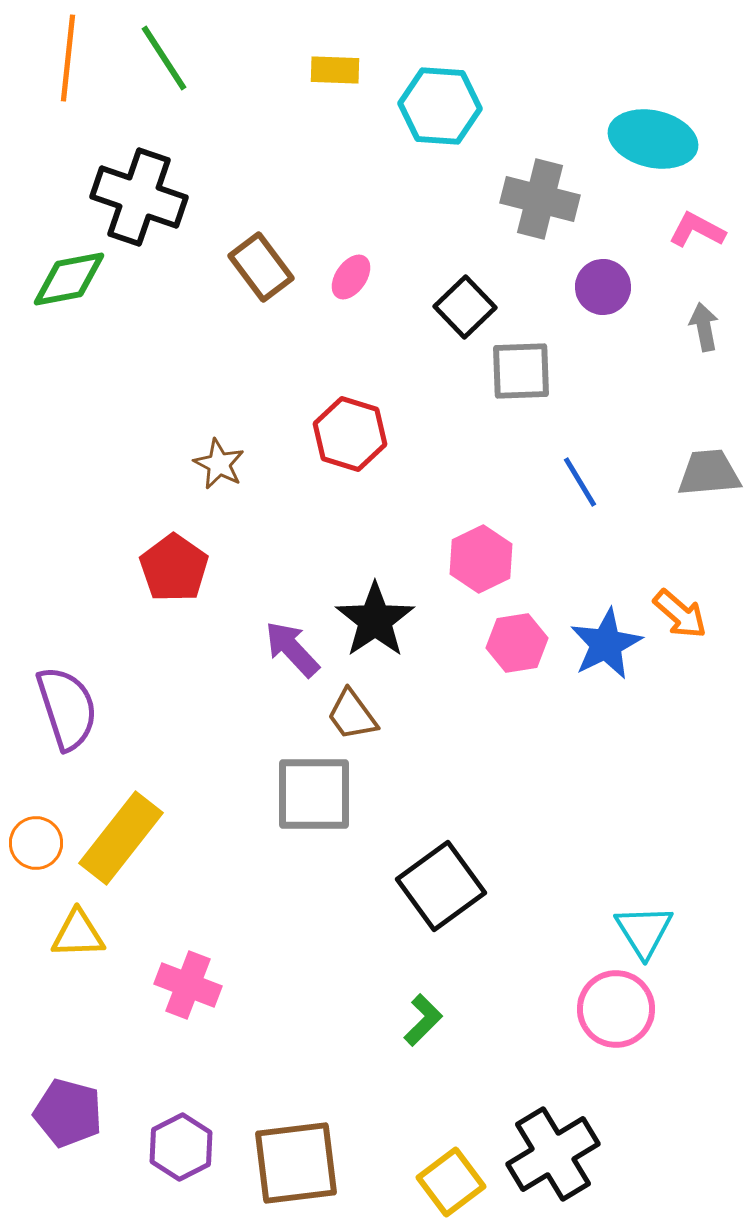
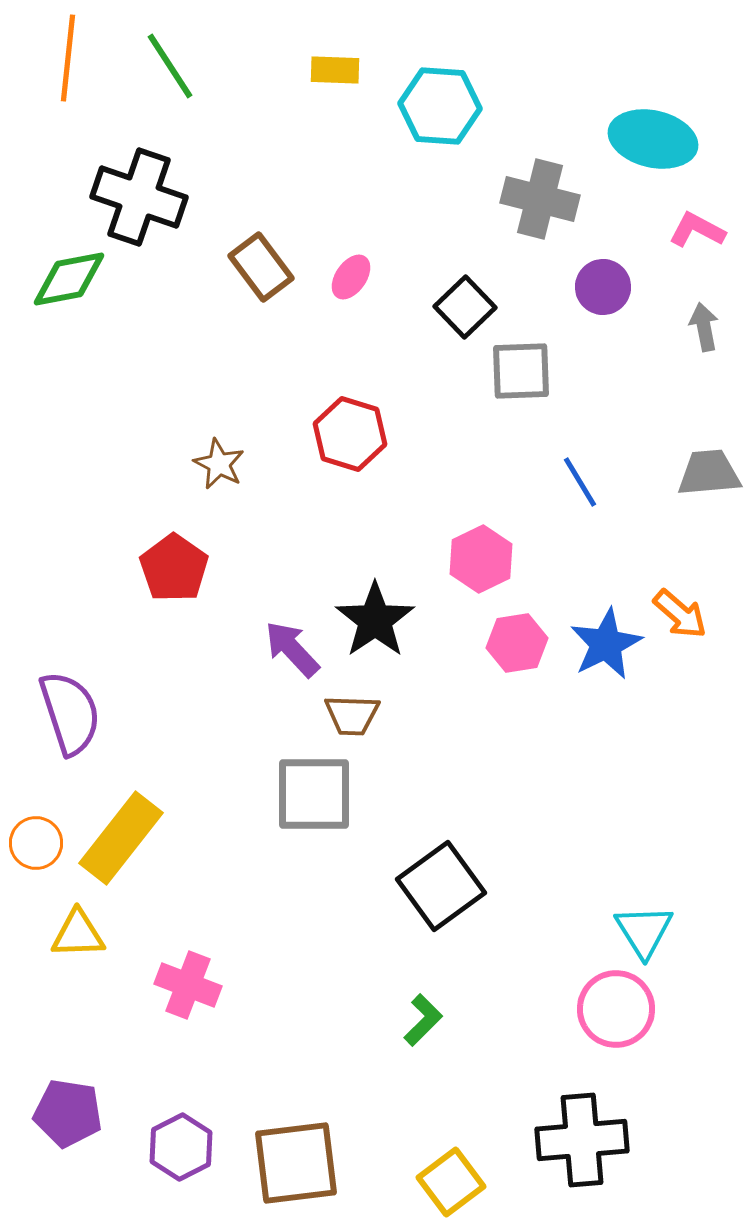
green line at (164, 58): moved 6 px right, 8 px down
purple semicircle at (67, 708): moved 3 px right, 5 px down
brown trapezoid at (352, 715): rotated 52 degrees counterclockwise
purple pentagon at (68, 1113): rotated 6 degrees counterclockwise
black cross at (553, 1154): moved 29 px right, 14 px up; rotated 26 degrees clockwise
